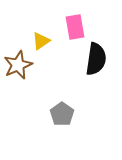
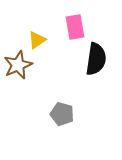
yellow triangle: moved 4 px left, 1 px up
gray pentagon: rotated 20 degrees counterclockwise
